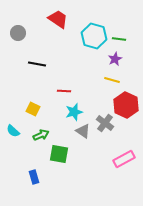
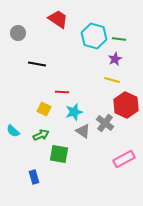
red line: moved 2 px left, 1 px down
yellow square: moved 11 px right
